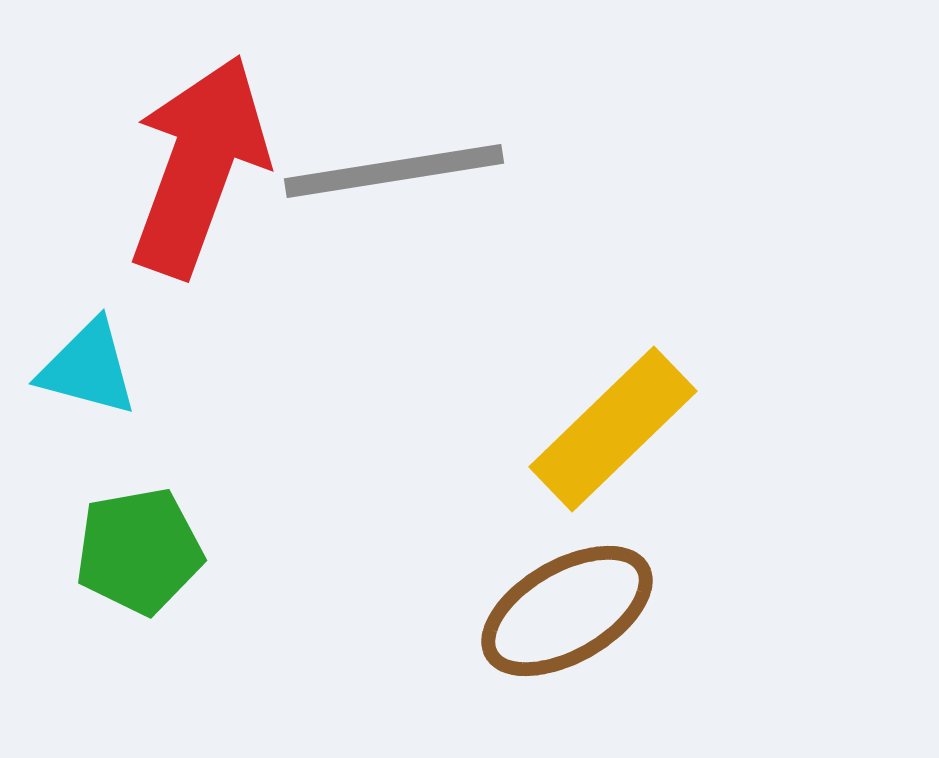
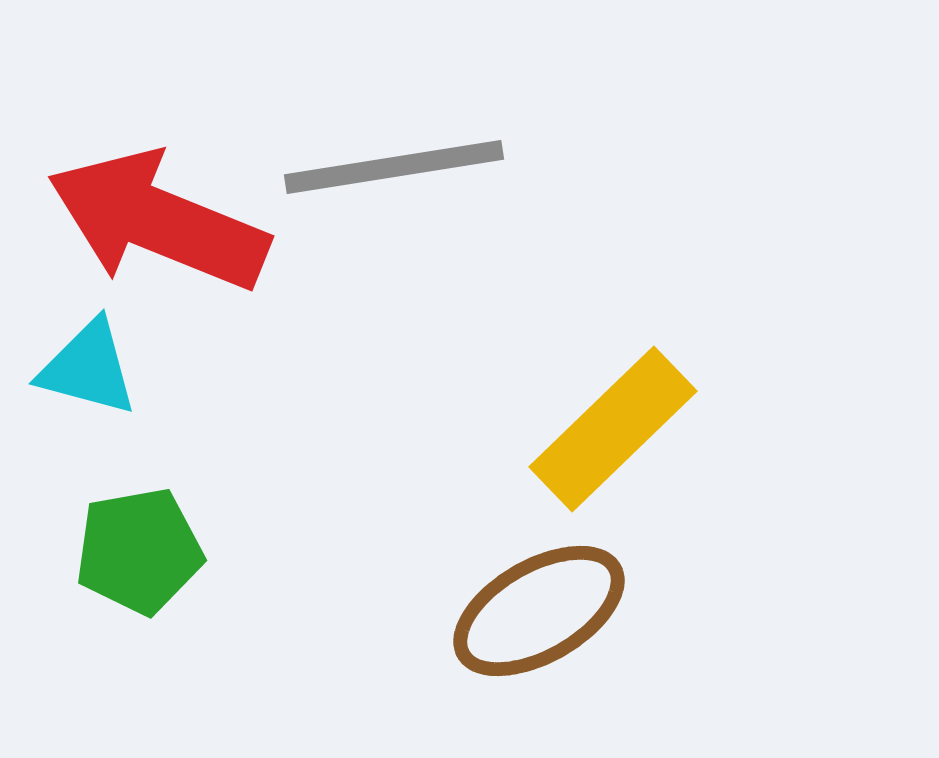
red arrow: moved 41 px left, 55 px down; rotated 88 degrees counterclockwise
gray line: moved 4 px up
brown ellipse: moved 28 px left
